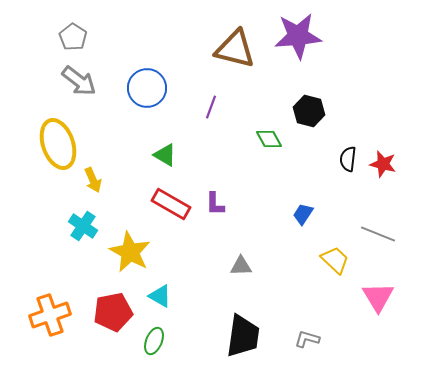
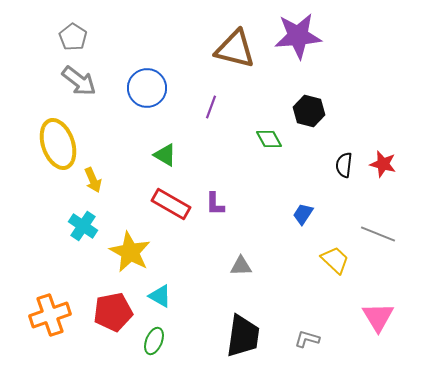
black semicircle: moved 4 px left, 6 px down
pink triangle: moved 20 px down
